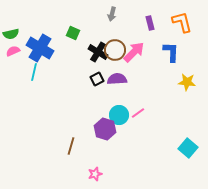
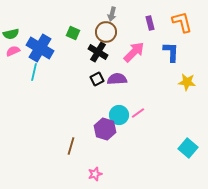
brown circle: moved 9 px left, 18 px up
